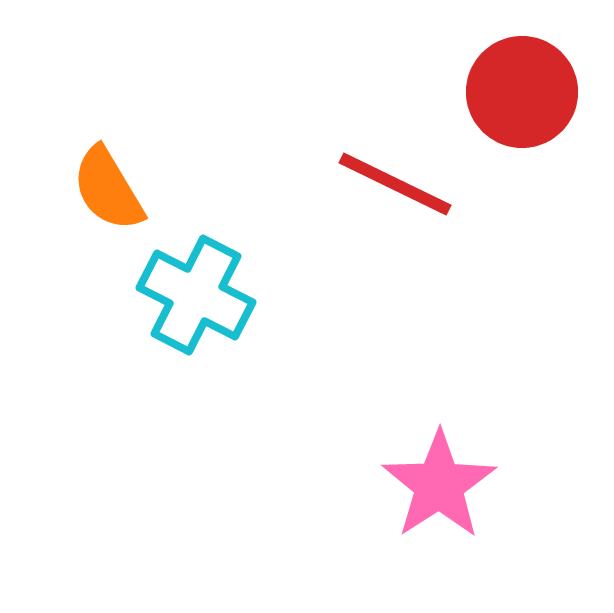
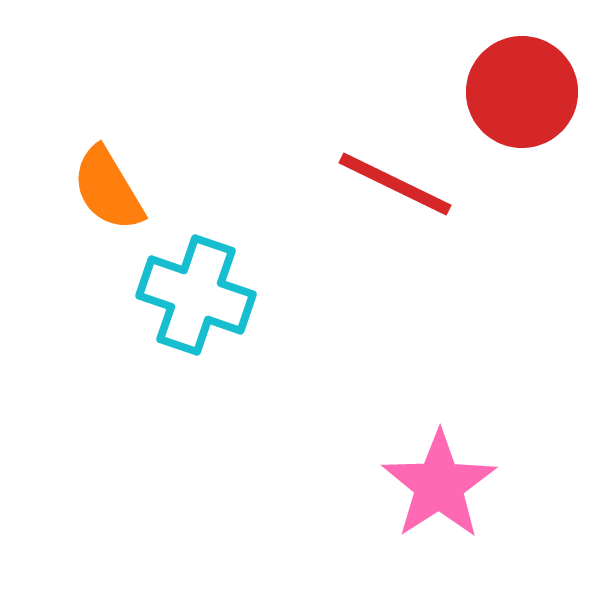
cyan cross: rotated 8 degrees counterclockwise
